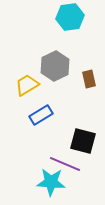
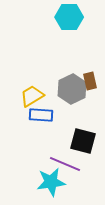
cyan hexagon: moved 1 px left; rotated 8 degrees clockwise
gray hexagon: moved 17 px right, 23 px down
brown rectangle: moved 1 px right, 2 px down
yellow trapezoid: moved 5 px right, 11 px down
blue rectangle: rotated 35 degrees clockwise
cyan star: rotated 12 degrees counterclockwise
